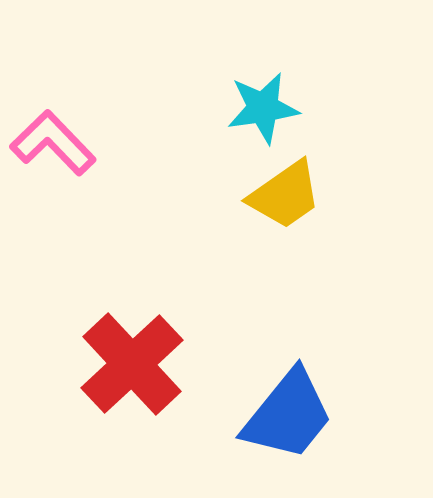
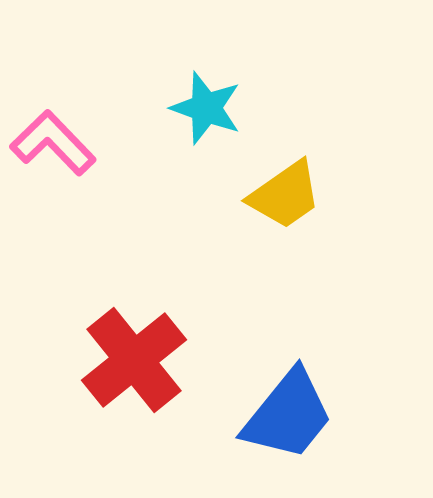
cyan star: moved 57 px left; rotated 28 degrees clockwise
red cross: moved 2 px right, 4 px up; rotated 4 degrees clockwise
